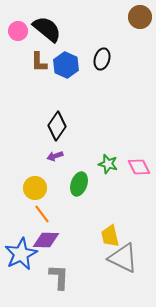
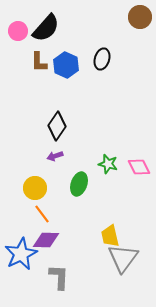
black semicircle: moved 1 px left, 1 px up; rotated 92 degrees clockwise
gray triangle: rotated 40 degrees clockwise
